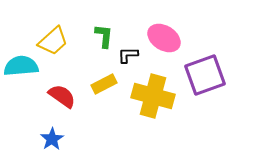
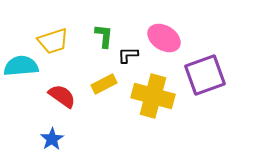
yellow trapezoid: rotated 24 degrees clockwise
